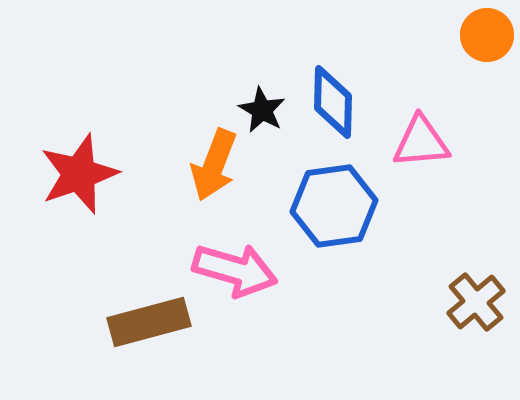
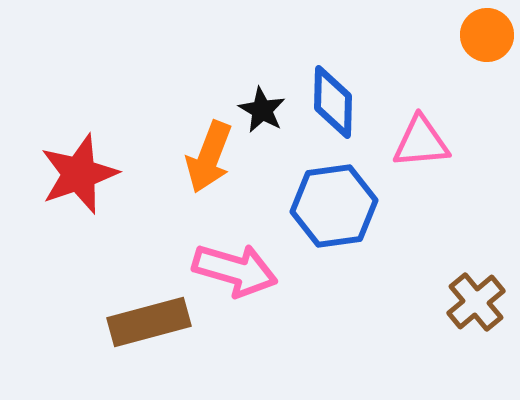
orange arrow: moved 5 px left, 8 px up
